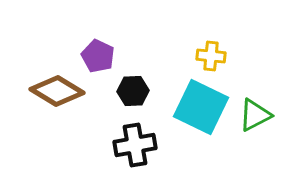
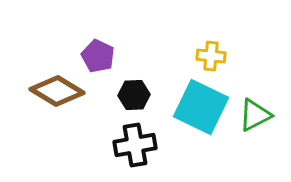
black hexagon: moved 1 px right, 4 px down
